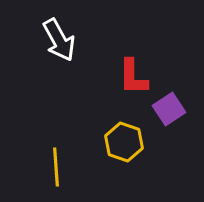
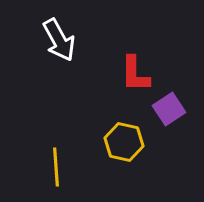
red L-shape: moved 2 px right, 3 px up
yellow hexagon: rotated 6 degrees counterclockwise
